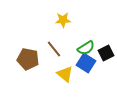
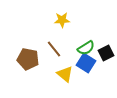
yellow star: moved 1 px left
